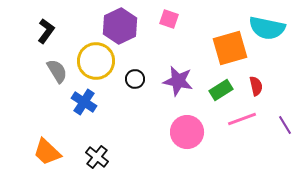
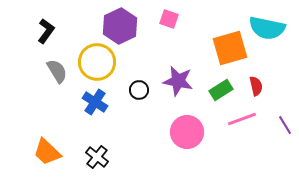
yellow circle: moved 1 px right, 1 px down
black circle: moved 4 px right, 11 px down
blue cross: moved 11 px right
